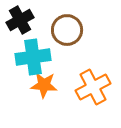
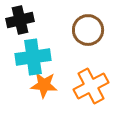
black cross: rotated 16 degrees clockwise
brown circle: moved 21 px right
orange cross: moved 2 px left, 1 px up
